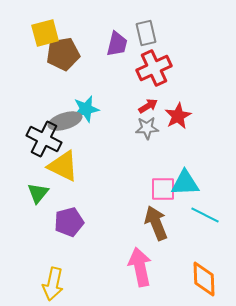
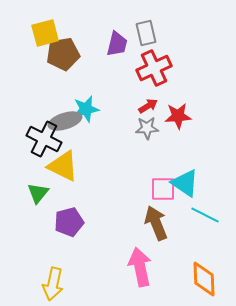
red star: rotated 24 degrees clockwise
cyan triangle: rotated 36 degrees clockwise
